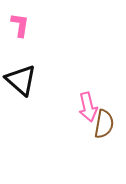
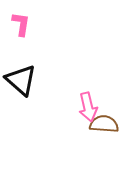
pink L-shape: moved 1 px right, 1 px up
brown semicircle: rotated 96 degrees counterclockwise
